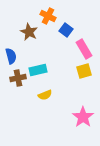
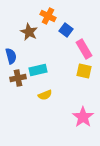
yellow square: rotated 28 degrees clockwise
